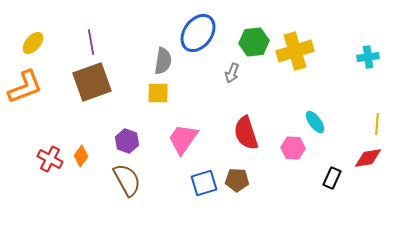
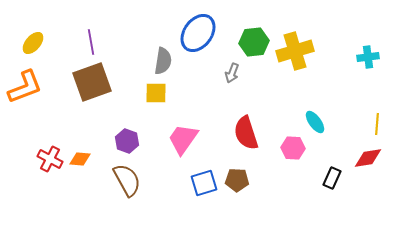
yellow square: moved 2 px left
orange diamond: moved 1 px left, 3 px down; rotated 60 degrees clockwise
